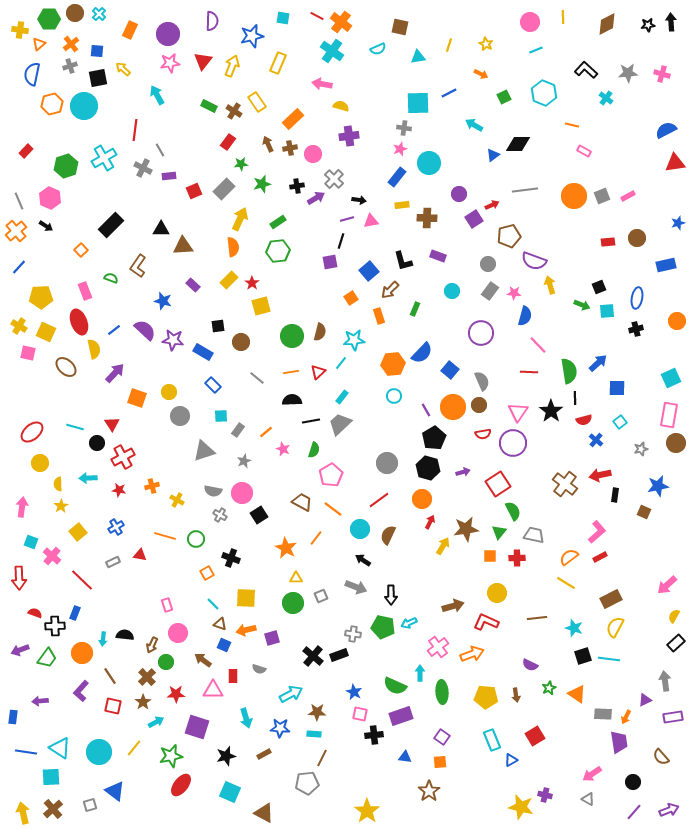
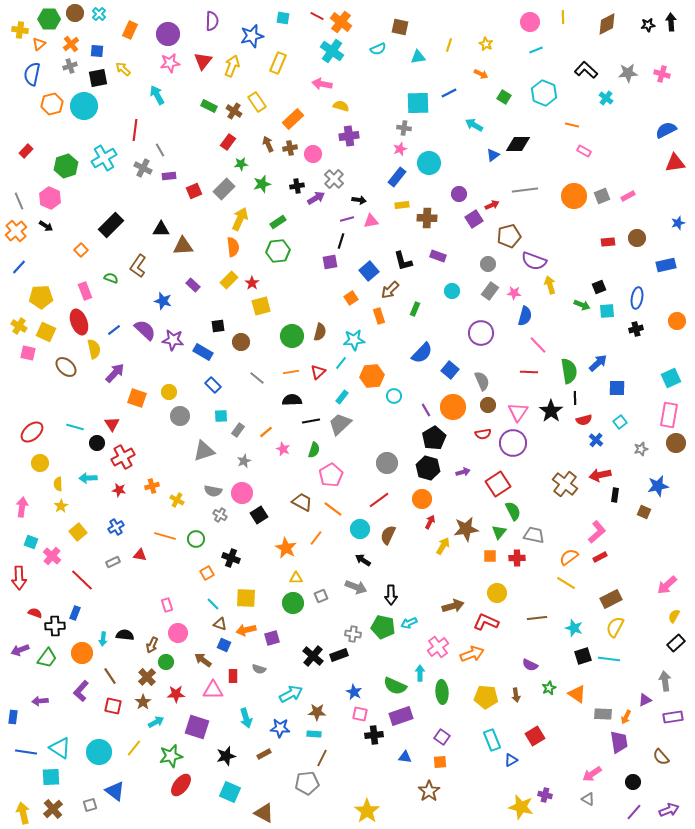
green square at (504, 97): rotated 32 degrees counterclockwise
orange hexagon at (393, 364): moved 21 px left, 12 px down
brown circle at (479, 405): moved 9 px right
